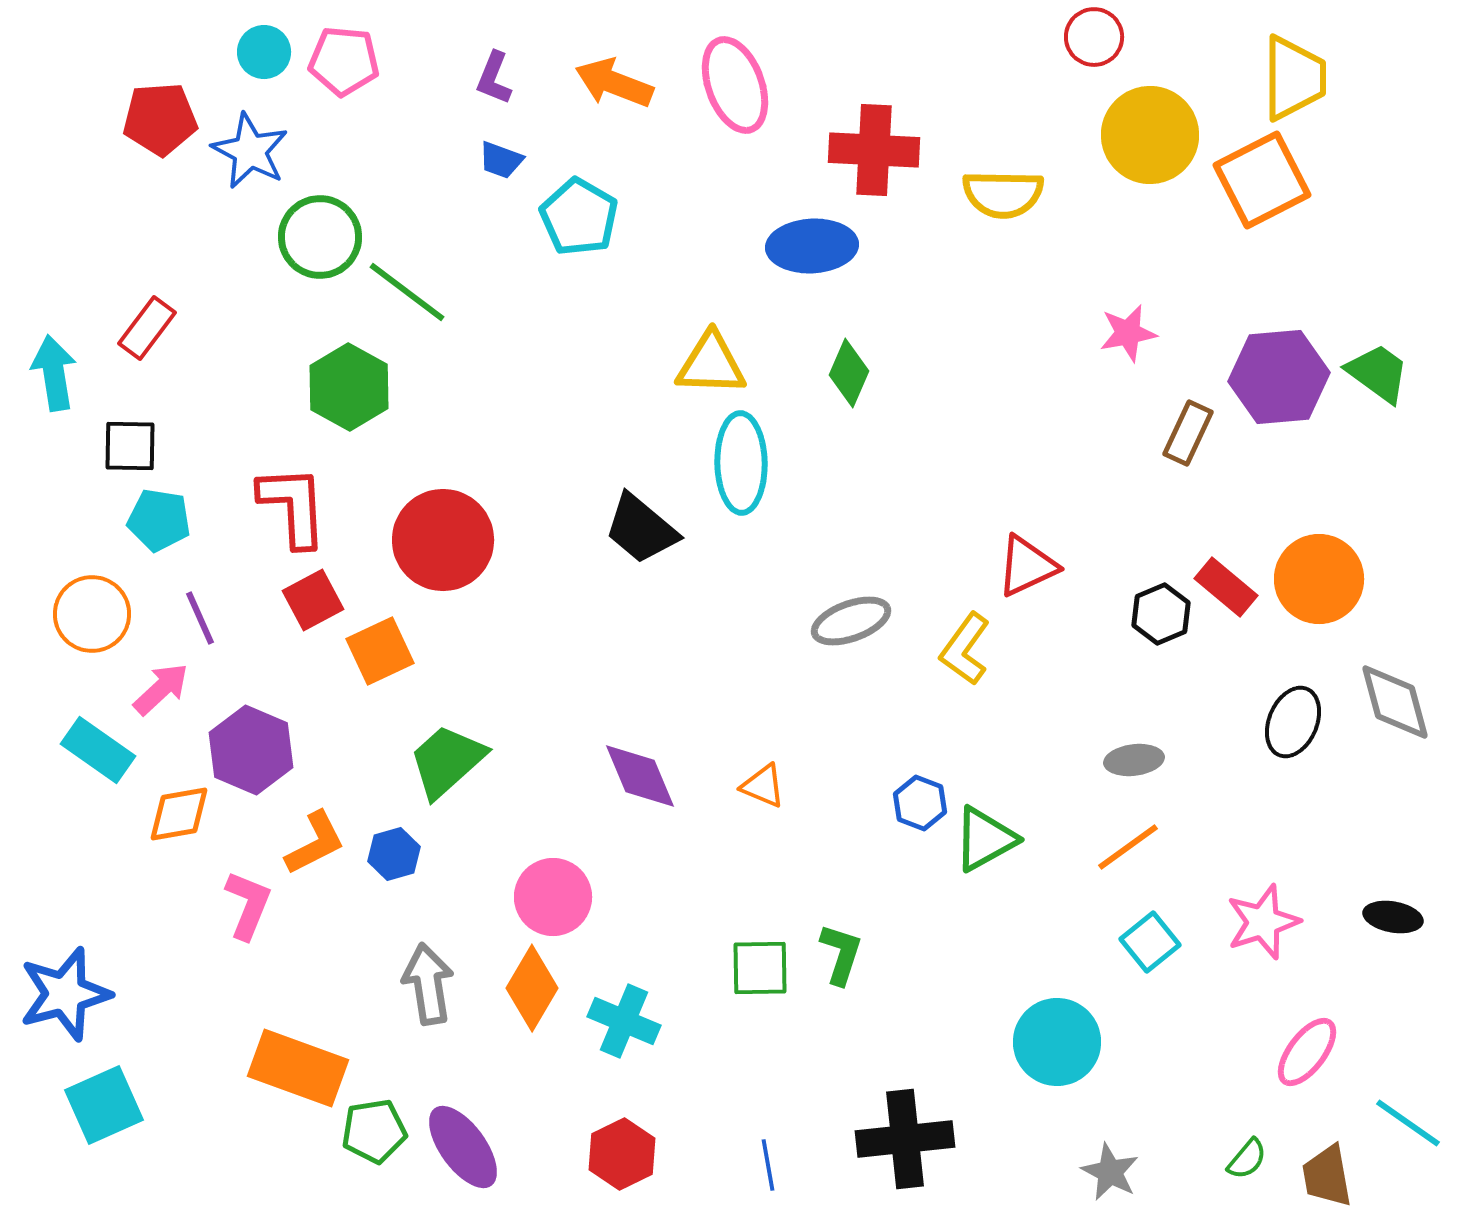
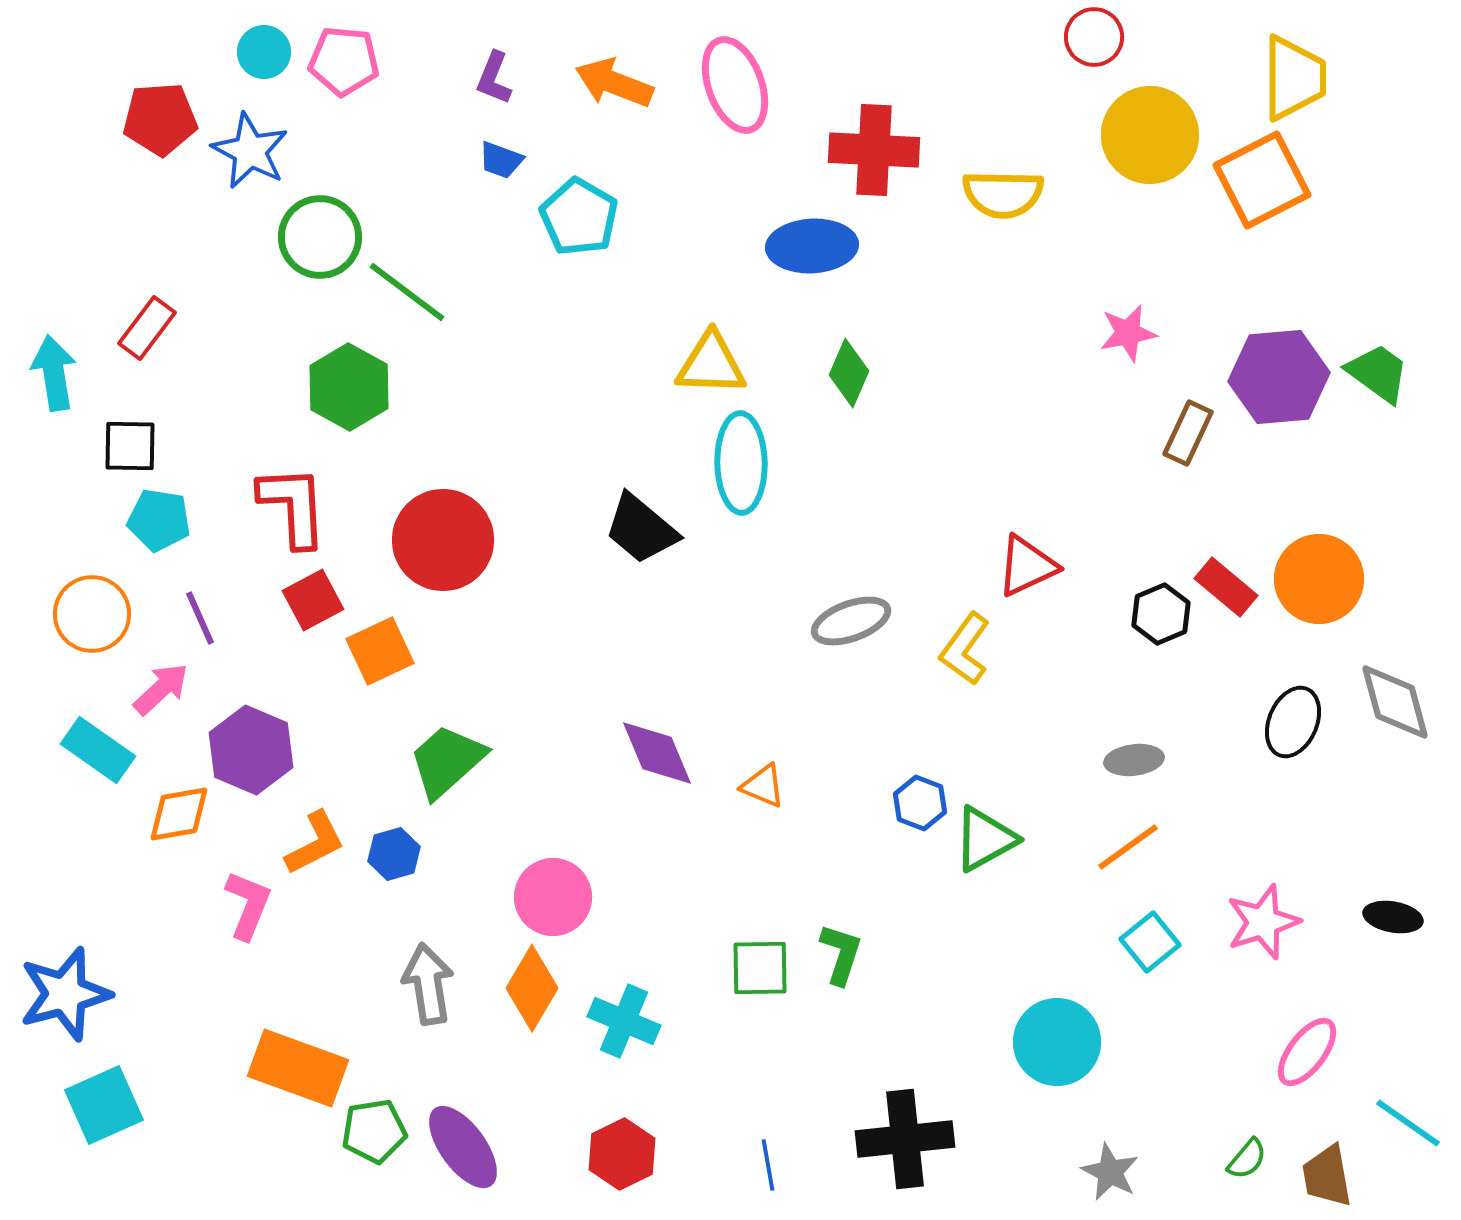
purple diamond at (640, 776): moved 17 px right, 23 px up
